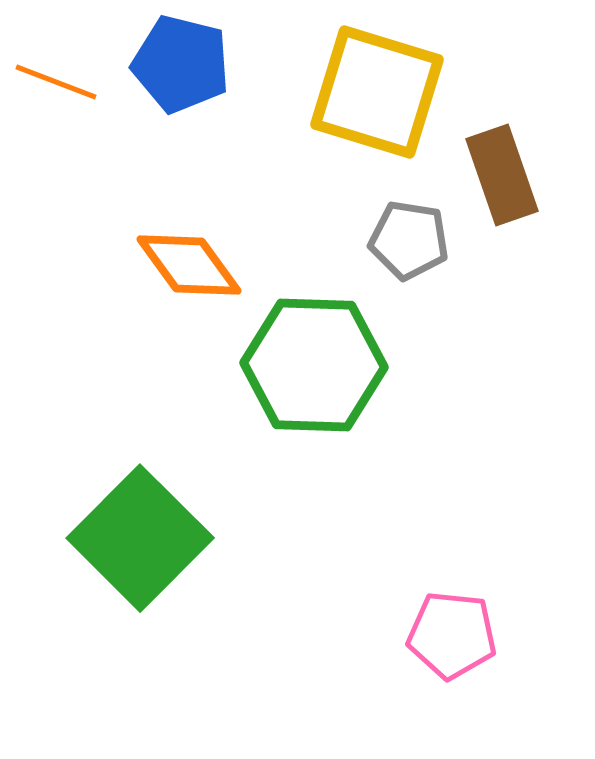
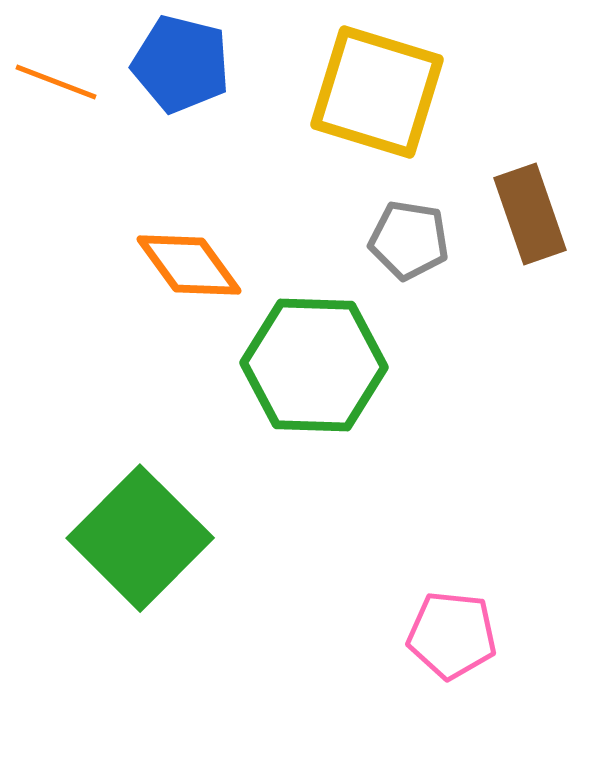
brown rectangle: moved 28 px right, 39 px down
